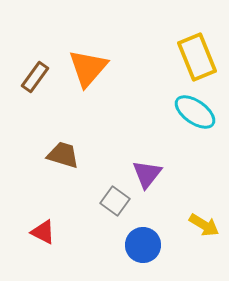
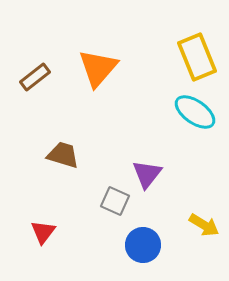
orange triangle: moved 10 px right
brown rectangle: rotated 16 degrees clockwise
gray square: rotated 12 degrees counterclockwise
red triangle: rotated 40 degrees clockwise
